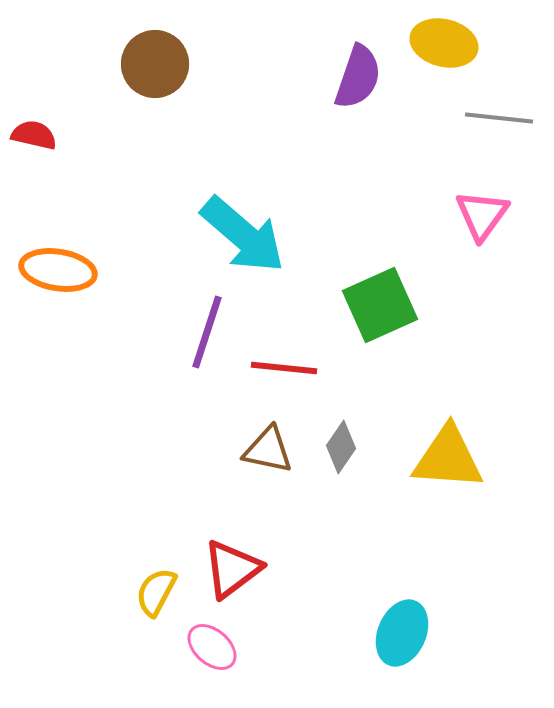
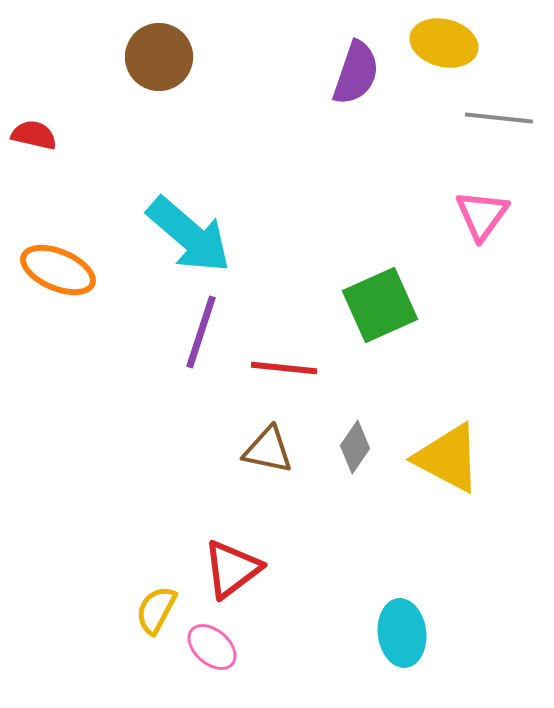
brown circle: moved 4 px right, 7 px up
purple semicircle: moved 2 px left, 4 px up
cyan arrow: moved 54 px left
orange ellipse: rotated 14 degrees clockwise
purple line: moved 6 px left
gray diamond: moved 14 px right
yellow triangle: rotated 24 degrees clockwise
yellow semicircle: moved 18 px down
cyan ellipse: rotated 30 degrees counterclockwise
